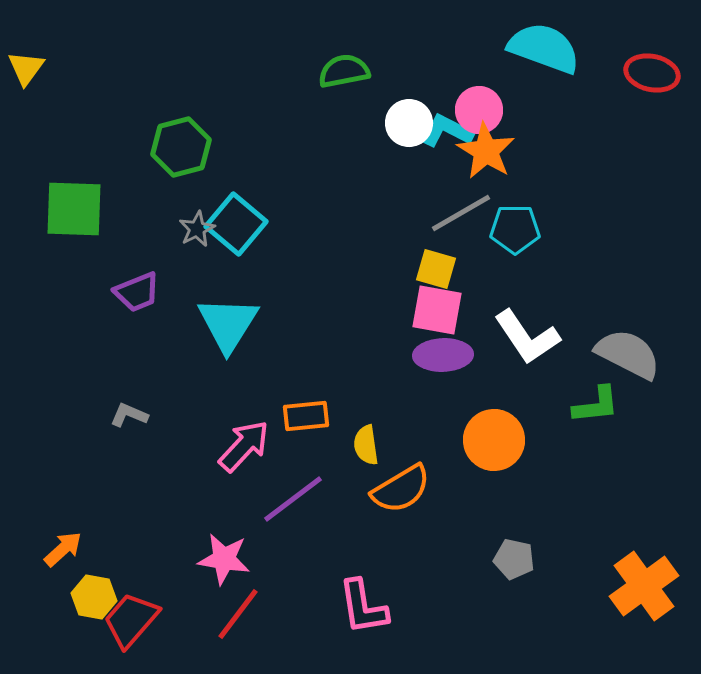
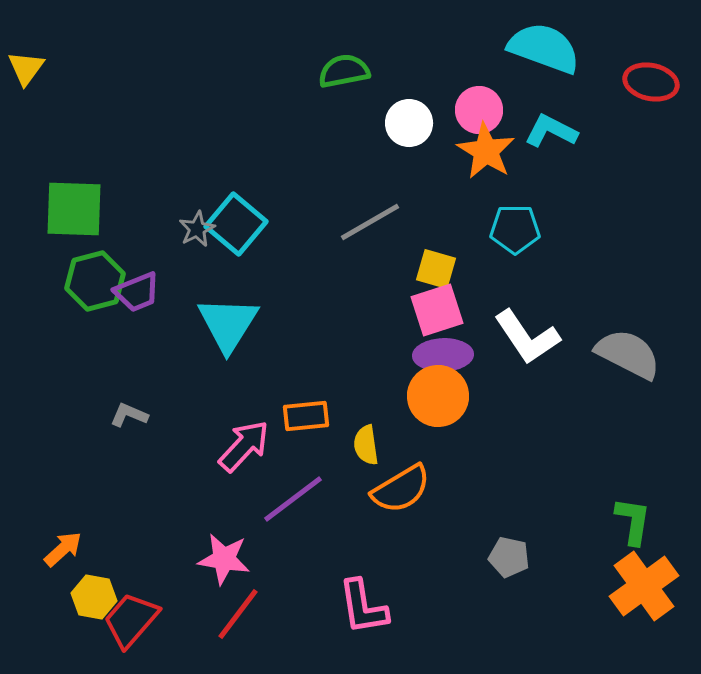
red ellipse: moved 1 px left, 9 px down
cyan L-shape: moved 104 px right
green hexagon: moved 86 px left, 134 px down
gray line: moved 91 px left, 9 px down
pink square: rotated 28 degrees counterclockwise
green L-shape: moved 37 px right, 116 px down; rotated 75 degrees counterclockwise
orange circle: moved 56 px left, 44 px up
gray pentagon: moved 5 px left, 2 px up
